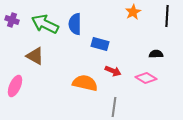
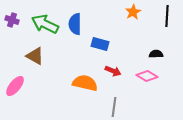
pink diamond: moved 1 px right, 2 px up
pink ellipse: rotated 15 degrees clockwise
